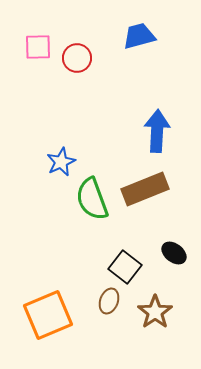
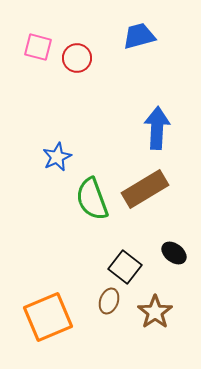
pink square: rotated 16 degrees clockwise
blue arrow: moved 3 px up
blue star: moved 4 px left, 5 px up
brown rectangle: rotated 9 degrees counterclockwise
orange square: moved 2 px down
